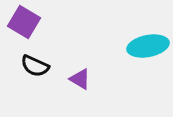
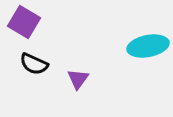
black semicircle: moved 1 px left, 2 px up
purple triangle: moved 2 px left; rotated 35 degrees clockwise
